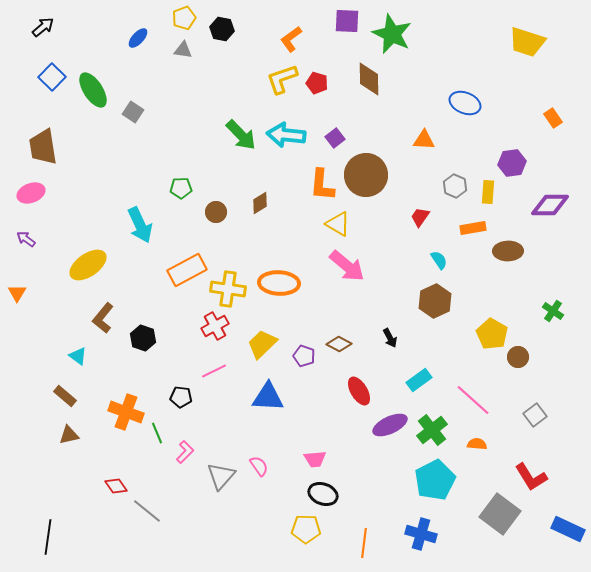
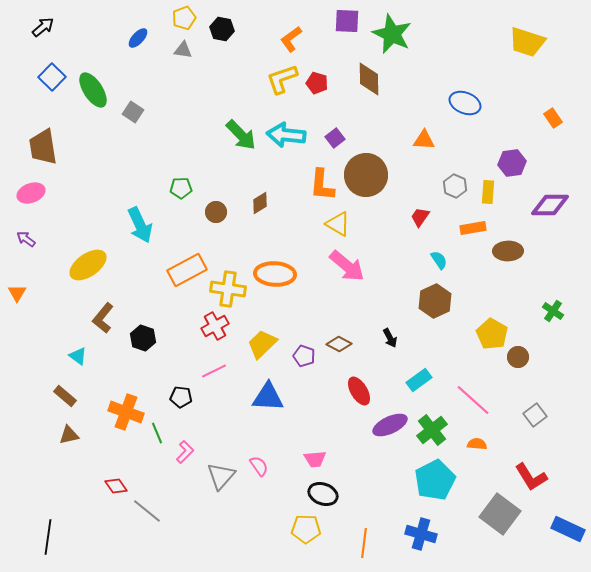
orange ellipse at (279, 283): moved 4 px left, 9 px up
